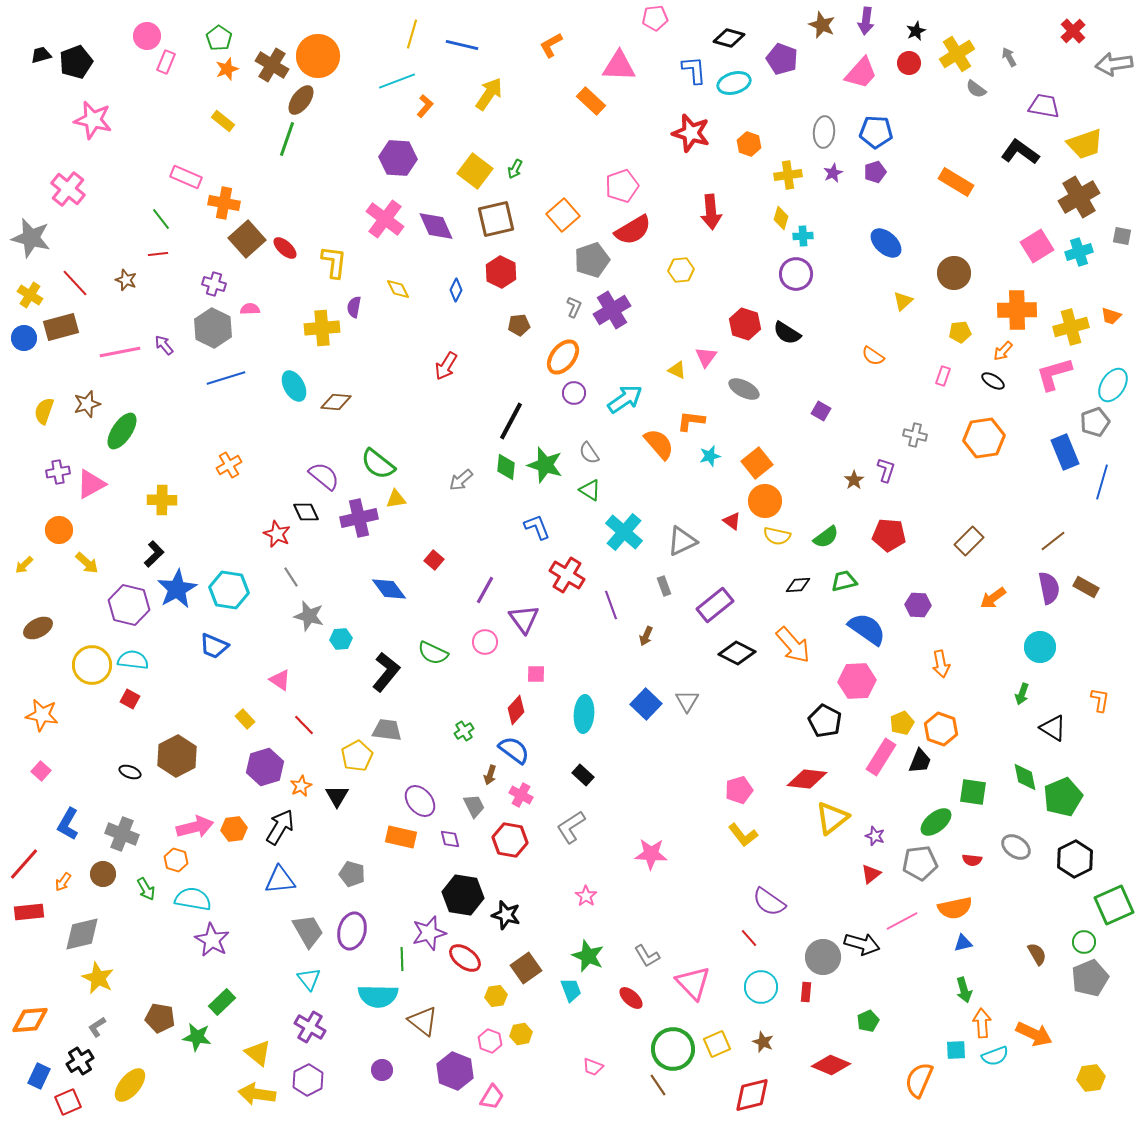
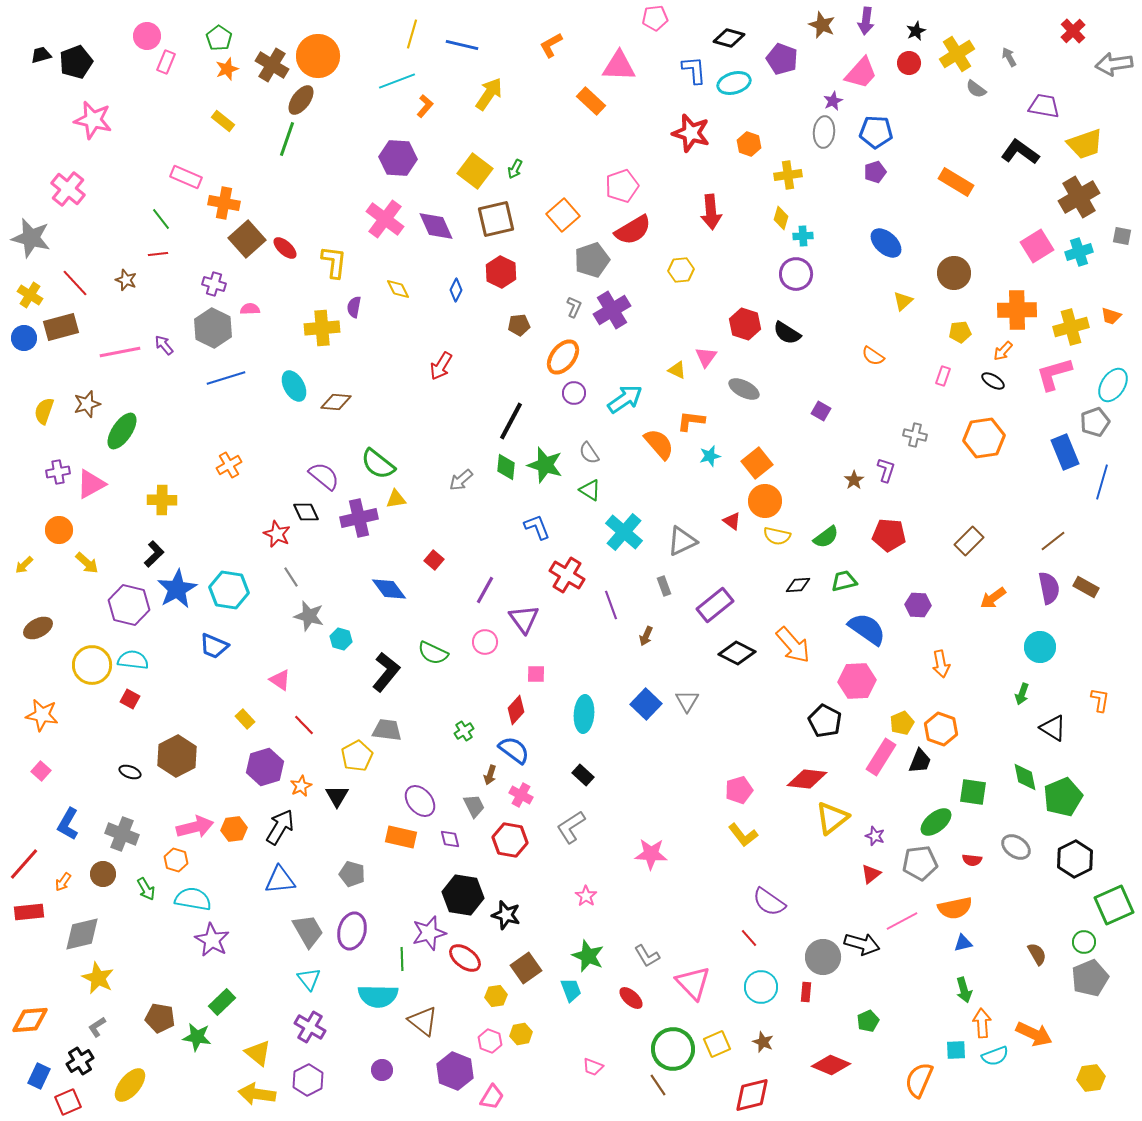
purple star at (833, 173): moved 72 px up
red arrow at (446, 366): moved 5 px left
cyan hexagon at (341, 639): rotated 20 degrees clockwise
